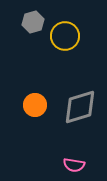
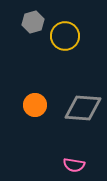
gray diamond: moved 3 px right, 1 px down; rotated 21 degrees clockwise
